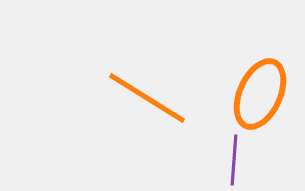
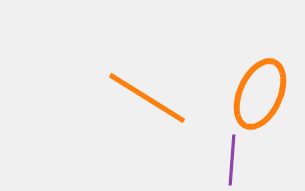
purple line: moved 2 px left
